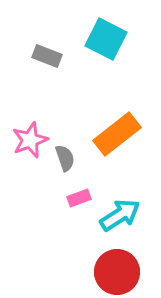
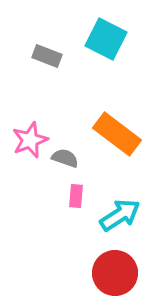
orange rectangle: rotated 75 degrees clockwise
gray semicircle: rotated 52 degrees counterclockwise
pink rectangle: moved 3 px left, 2 px up; rotated 65 degrees counterclockwise
red circle: moved 2 px left, 1 px down
